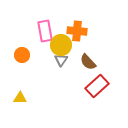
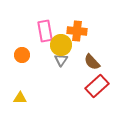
brown semicircle: moved 4 px right
